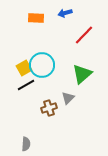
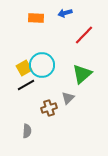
gray semicircle: moved 1 px right, 13 px up
